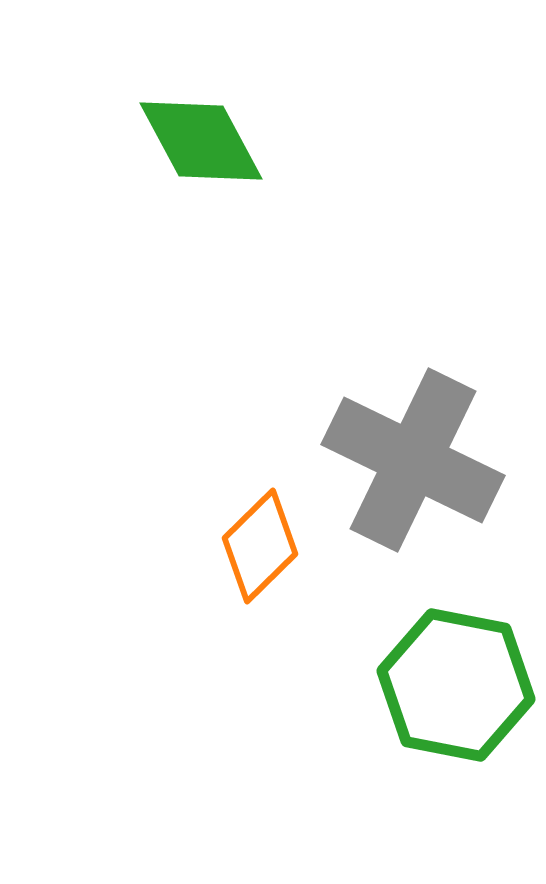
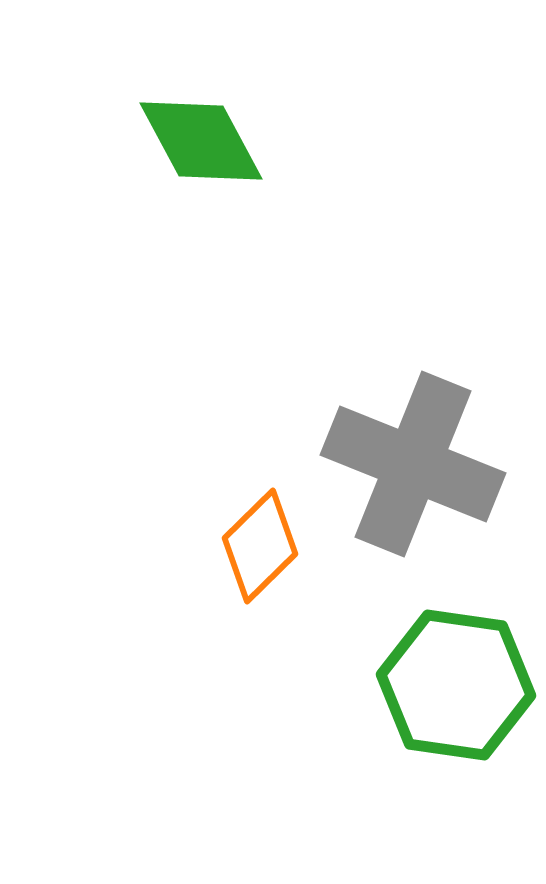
gray cross: moved 4 px down; rotated 4 degrees counterclockwise
green hexagon: rotated 3 degrees counterclockwise
